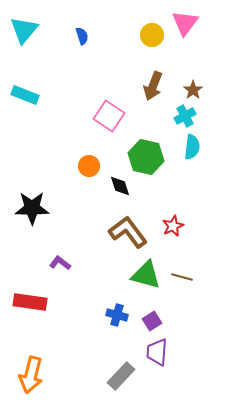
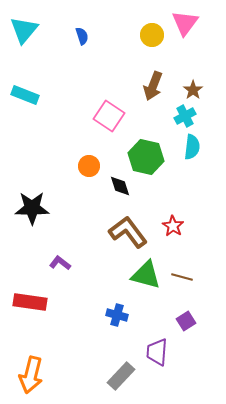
red star: rotated 15 degrees counterclockwise
purple square: moved 34 px right
